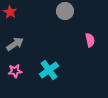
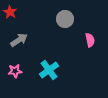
gray circle: moved 8 px down
gray arrow: moved 4 px right, 4 px up
